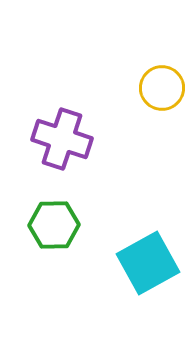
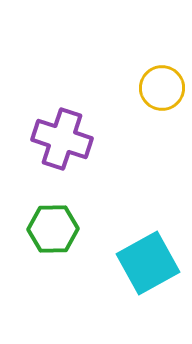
green hexagon: moved 1 px left, 4 px down
